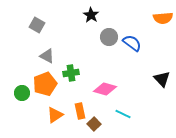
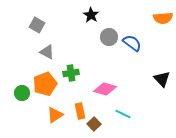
gray triangle: moved 4 px up
